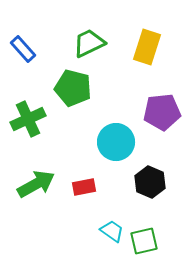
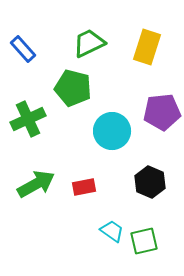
cyan circle: moved 4 px left, 11 px up
